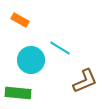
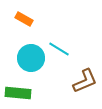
orange rectangle: moved 4 px right, 1 px up
cyan line: moved 1 px left, 1 px down
cyan circle: moved 2 px up
